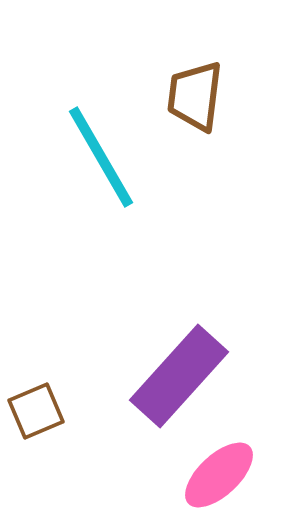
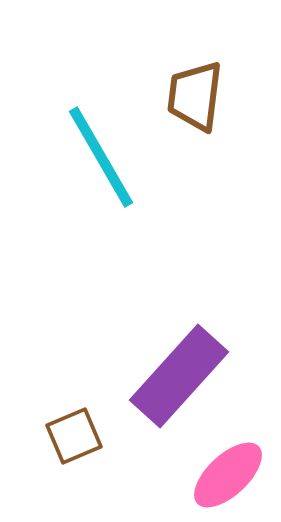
brown square: moved 38 px right, 25 px down
pink ellipse: moved 9 px right
